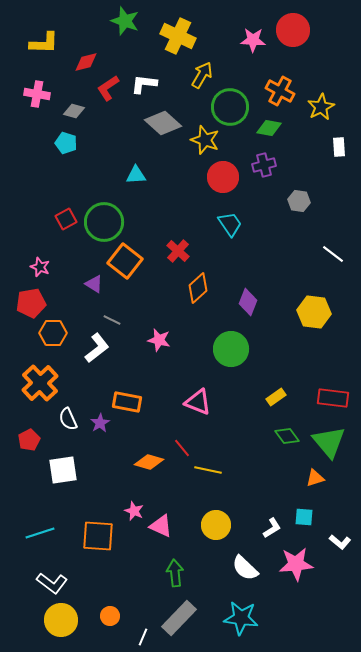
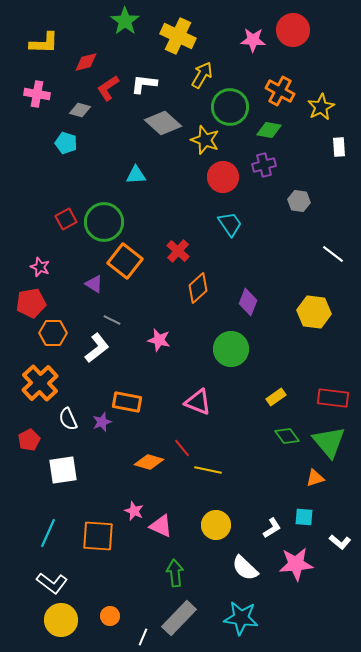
green star at (125, 21): rotated 16 degrees clockwise
gray diamond at (74, 111): moved 6 px right, 1 px up
green diamond at (269, 128): moved 2 px down
purple star at (100, 423): moved 2 px right, 1 px up; rotated 12 degrees clockwise
cyan line at (40, 533): moved 8 px right; rotated 48 degrees counterclockwise
